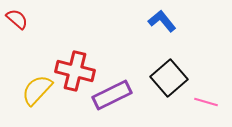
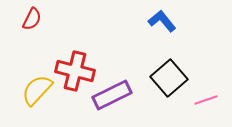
red semicircle: moved 15 px right; rotated 75 degrees clockwise
pink line: moved 2 px up; rotated 35 degrees counterclockwise
